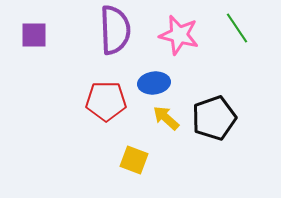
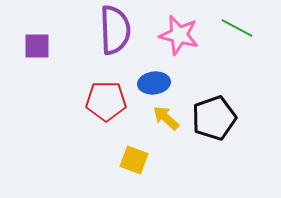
green line: rotated 28 degrees counterclockwise
purple square: moved 3 px right, 11 px down
